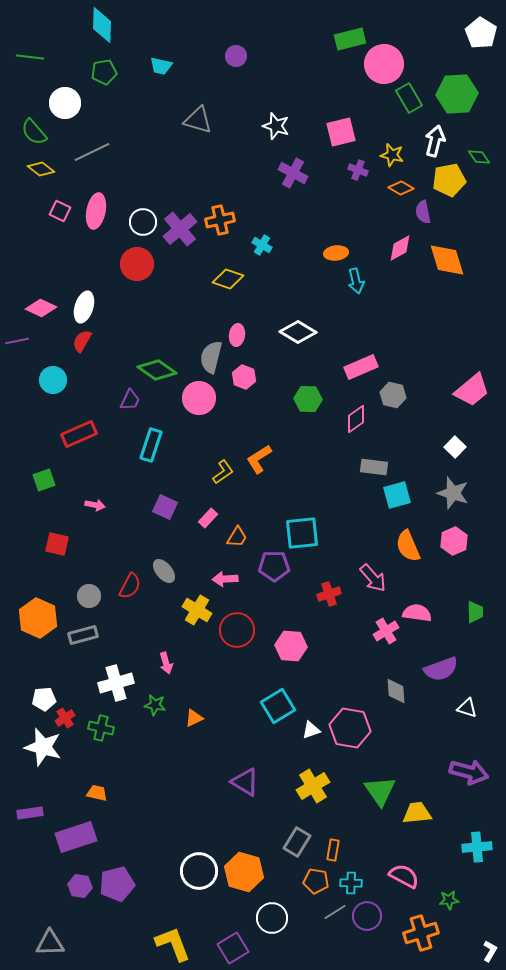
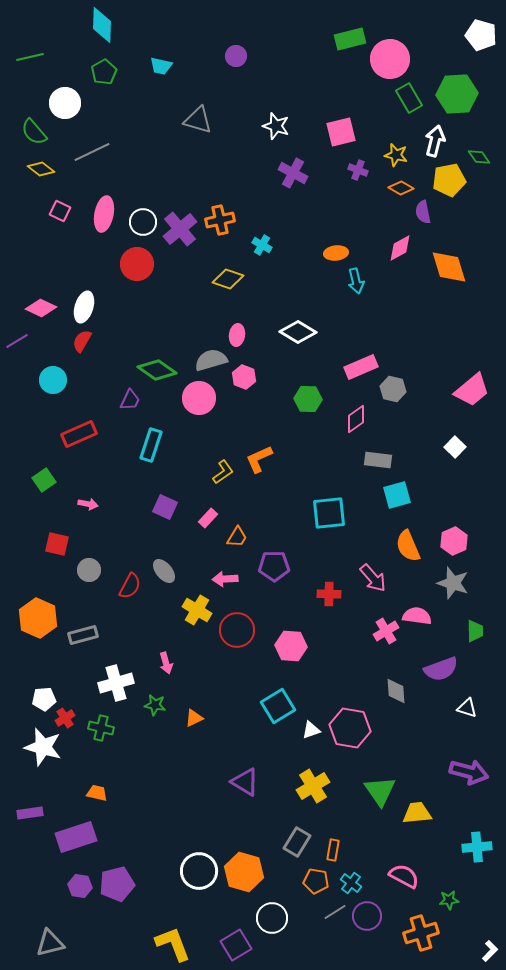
white pentagon at (481, 33): moved 2 px down; rotated 16 degrees counterclockwise
green line at (30, 57): rotated 20 degrees counterclockwise
pink circle at (384, 64): moved 6 px right, 5 px up
green pentagon at (104, 72): rotated 20 degrees counterclockwise
yellow star at (392, 155): moved 4 px right
pink ellipse at (96, 211): moved 8 px right, 3 px down
orange diamond at (447, 260): moved 2 px right, 7 px down
purple line at (17, 341): rotated 20 degrees counterclockwise
gray semicircle at (211, 357): moved 3 px down; rotated 60 degrees clockwise
gray hexagon at (393, 395): moved 6 px up
orange L-shape at (259, 459): rotated 8 degrees clockwise
gray rectangle at (374, 467): moved 4 px right, 7 px up
green square at (44, 480): rotated 15 degrees counterclockwise
gray star at (453, 493): moved 90 px down
pink arrow at (95, 505): moved 7 px left, 1 px up
cyan square at (302, 533): moved 27 px right, 20 px up
red cross at (329, 594): rotated 20 degrees clockwise
gray circle at (89, 596): moved 26 px up
green trapezoid at (475, 612): moved 19 px down
pink semicircle at (417, 613): moved 3 px down
cyan cross at (351, 883): rotated 35 degrees clockwise
gray triangle at (50, 943): rotated 12 degrees counterclockwise
purple square at (233, 948): moved 3 px right, 3 px up
white L-shape at (490, 951): rotated 15 degrees clockwise
